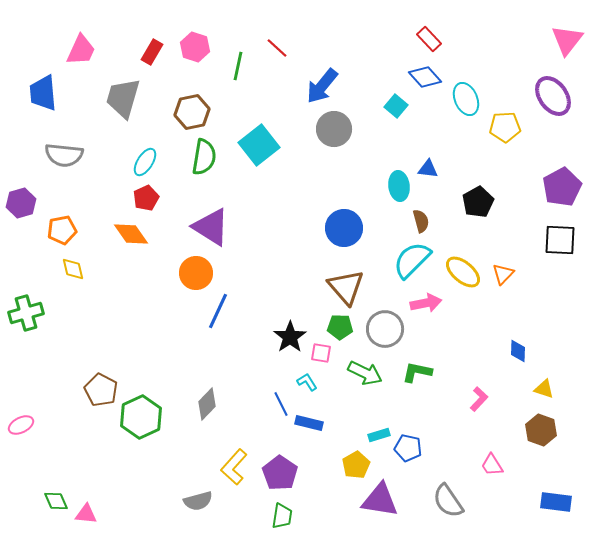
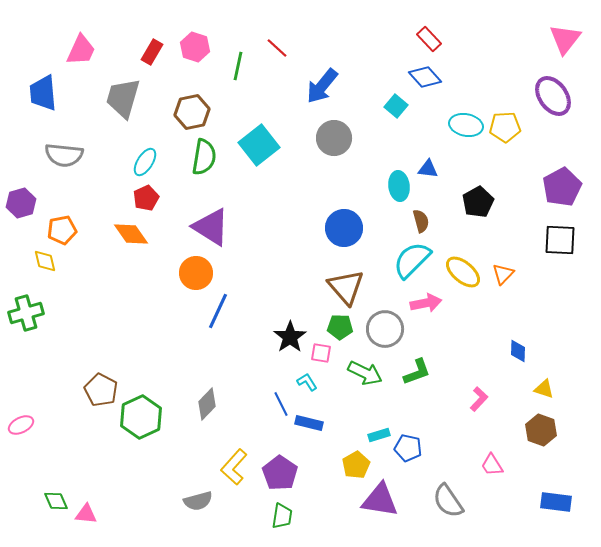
pink triangle at (567, 40): moved 2 px left, 1 px up
cyan ellipse at (466, 99): moved 26 px down; rotated 56 degrees counterclockwise
gray circle at (334, 129): moved 9 px down
yellow diamond at (73, 269): moved 28 px left, 8 px up
green L-shape at (417, 372): rotated 148 degrees clockwise
